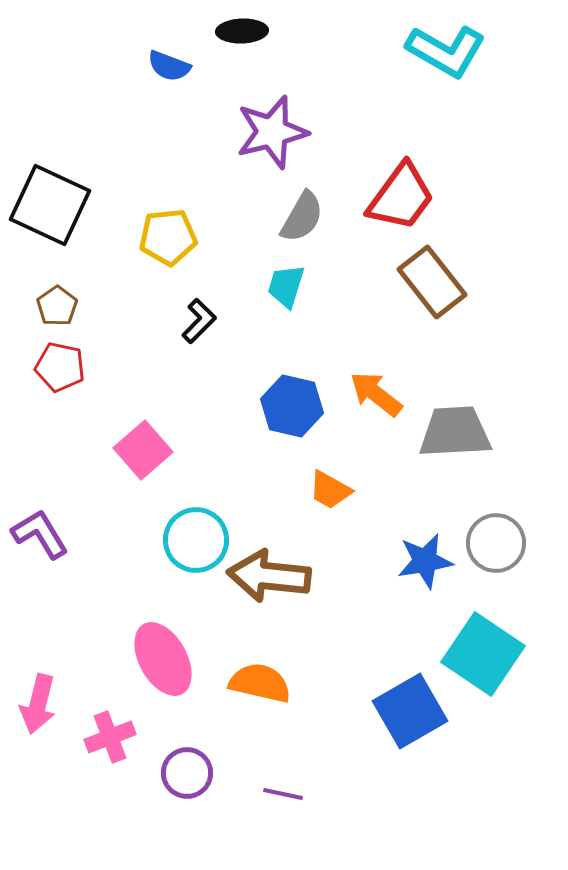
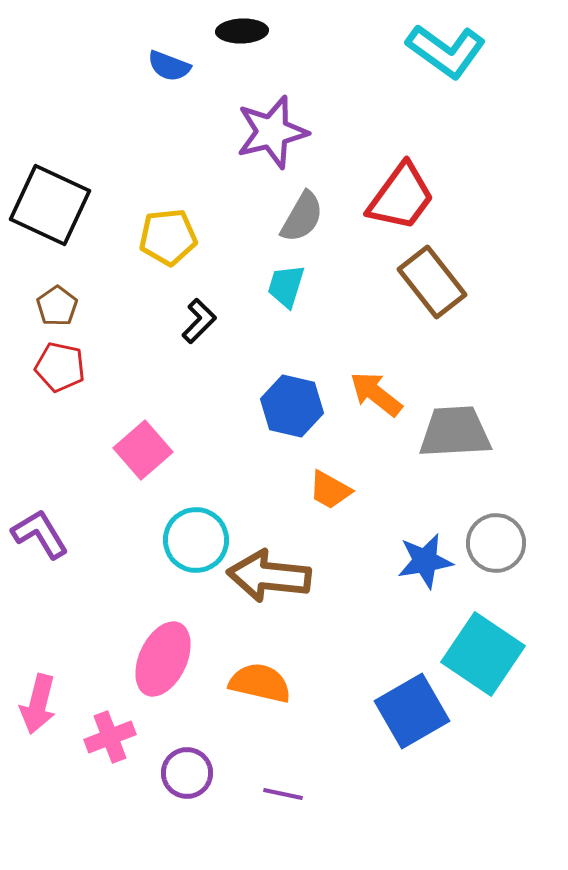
cyan L-shape: rotated 6 degrees clockwise
pink ellipse: rotated 54 degrees clockwise
blue square: moved 2 px right
